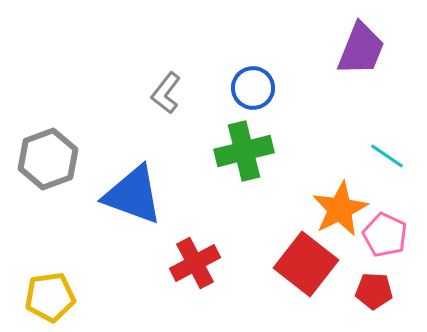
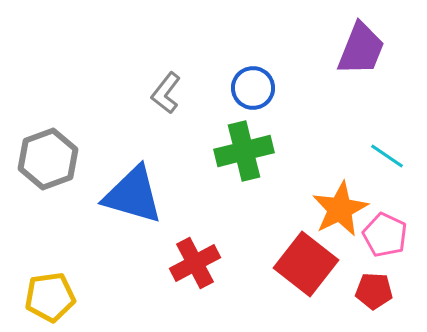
blue triangle: rotated 4 degrees counterclockwise
